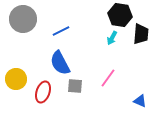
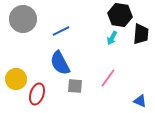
red ellipse: moved 6 px left, 2 px down
